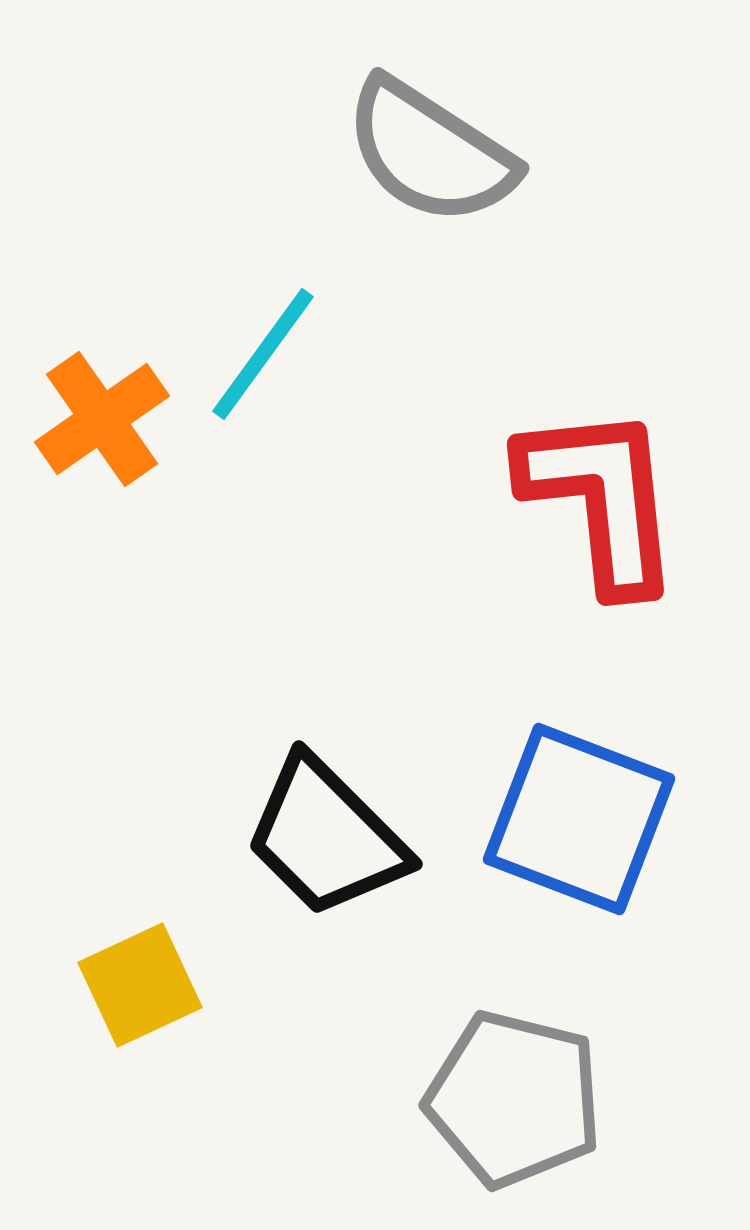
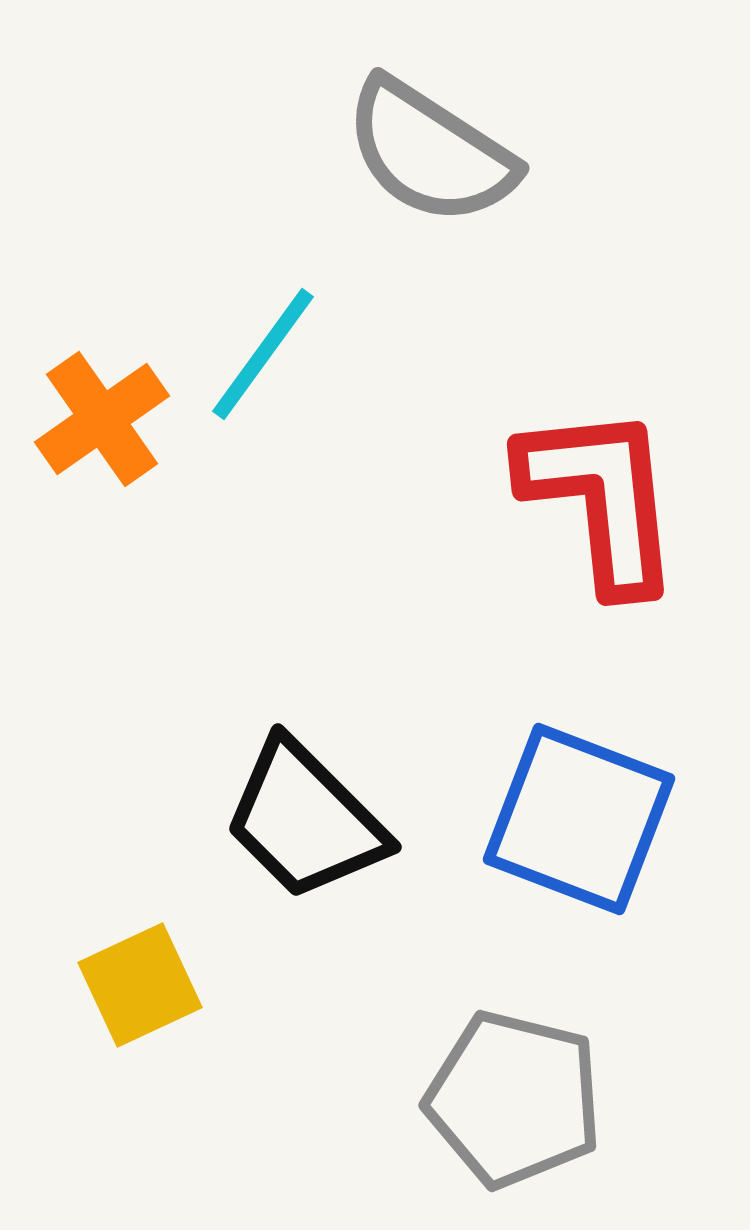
black trapezoid: moved 21 px left, 17 px up
